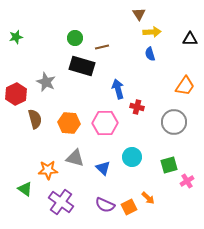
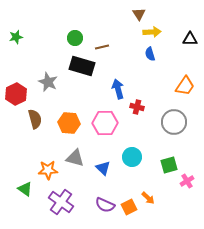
gray star: moved 2 px right
